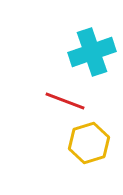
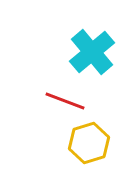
cyan cross: rotated 21 degrees counterclockwise
